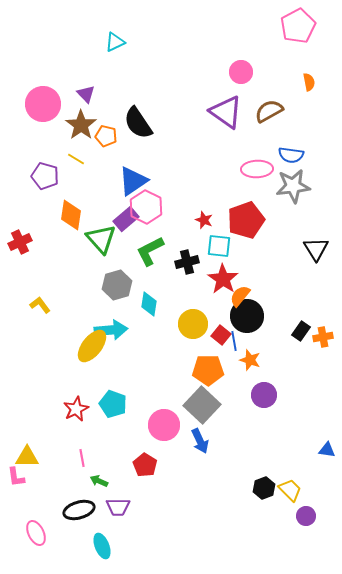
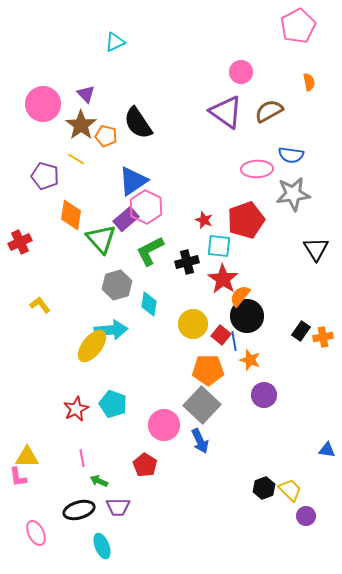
gray star at (293, 186): moved 8 px down
pink L-shape at (16, 477): moved 2 px right
